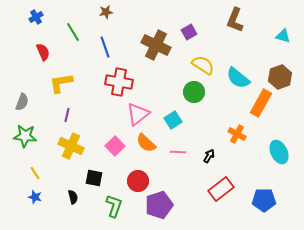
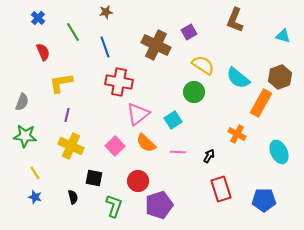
blue cross: moved 2 px right, 1 px down; rotated 16 degrees counterclockwise
red rectangle: rotated 70 degrees counterclockwise
